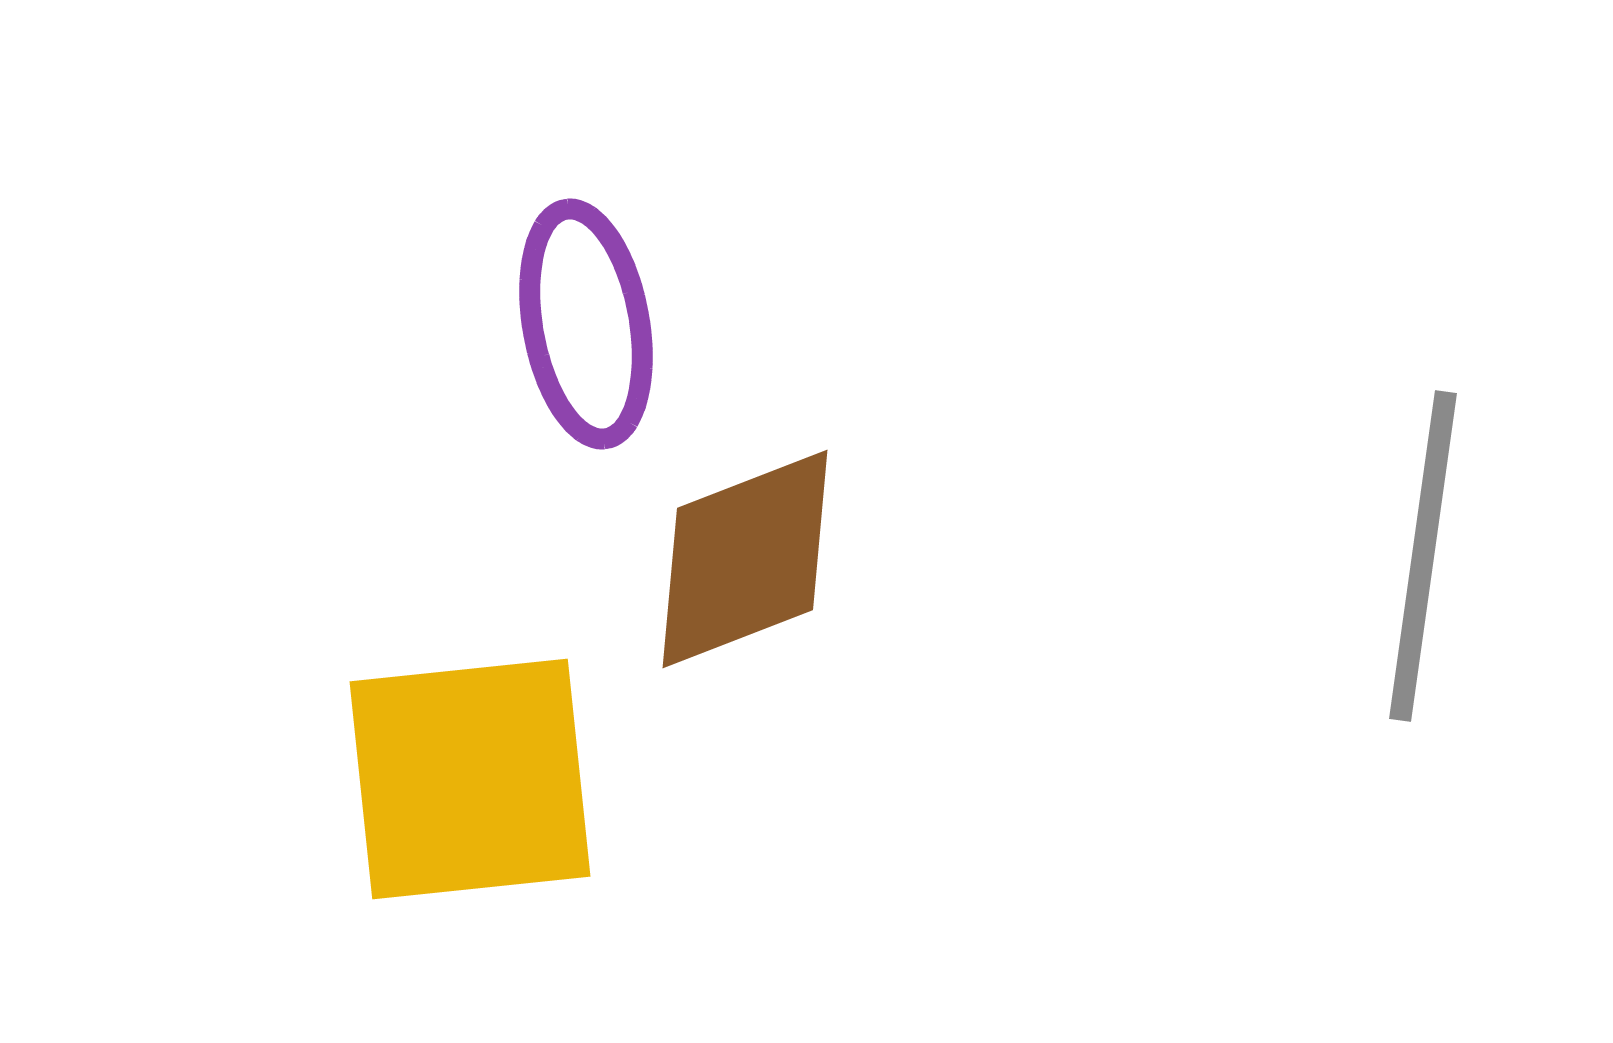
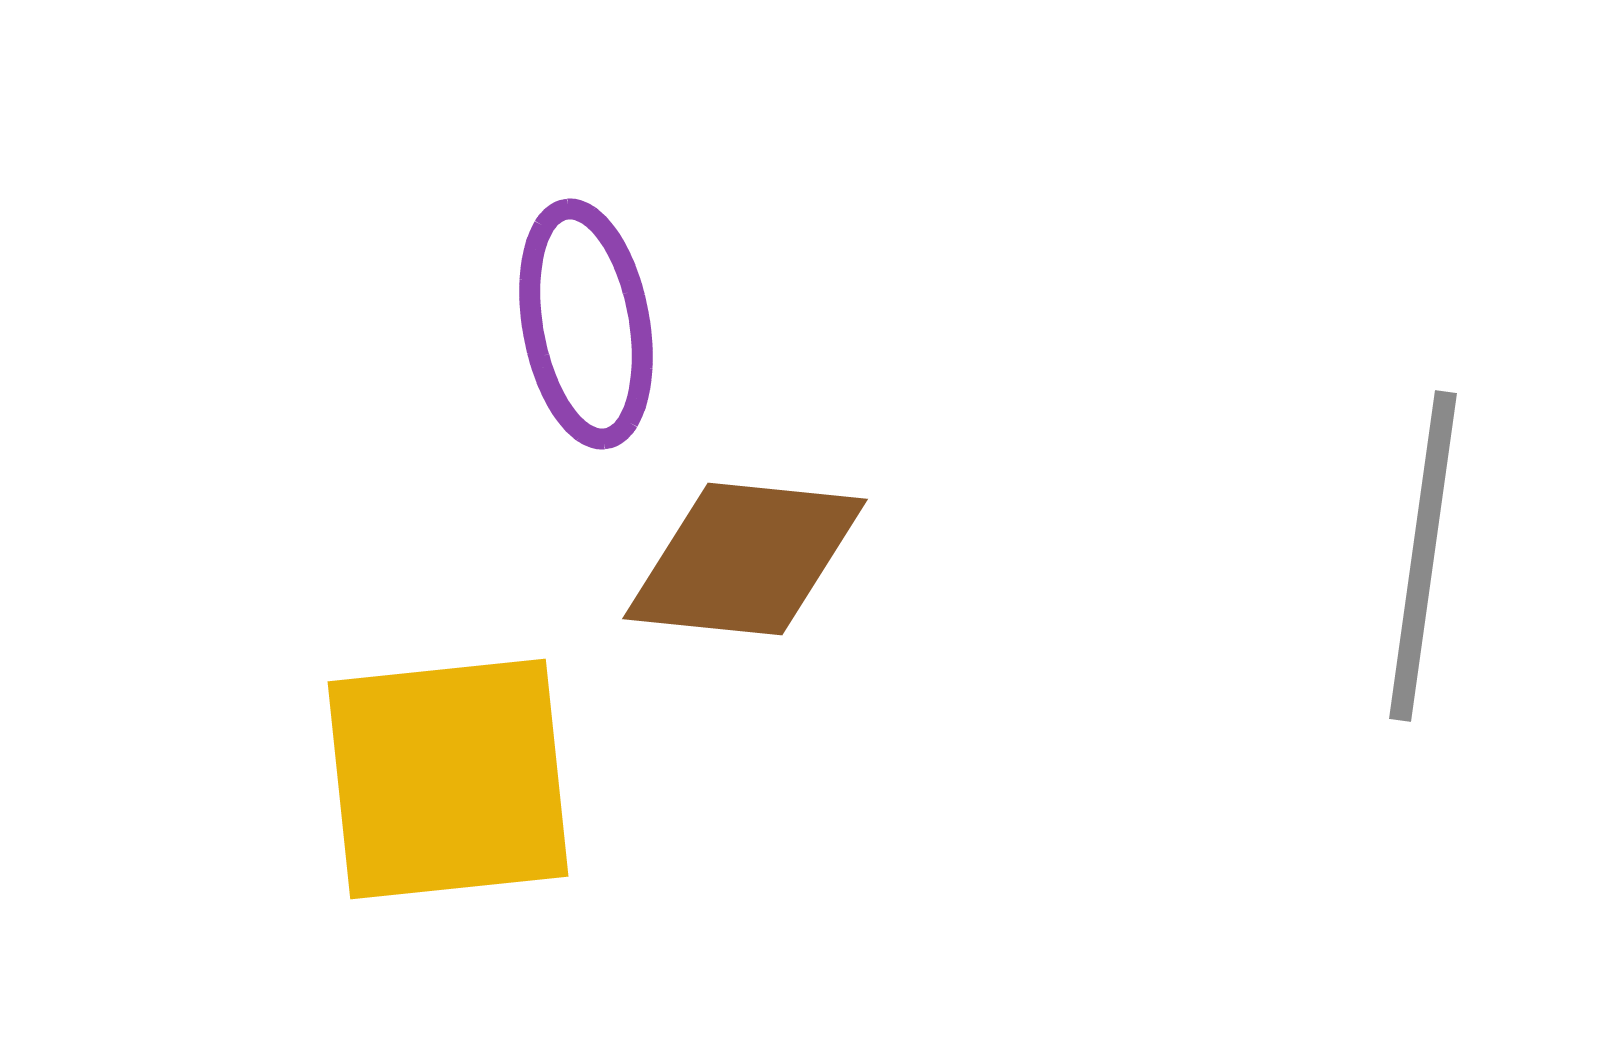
brown diamond: rotated 27 degrees clockwise
yellow square: moved 22 px left
